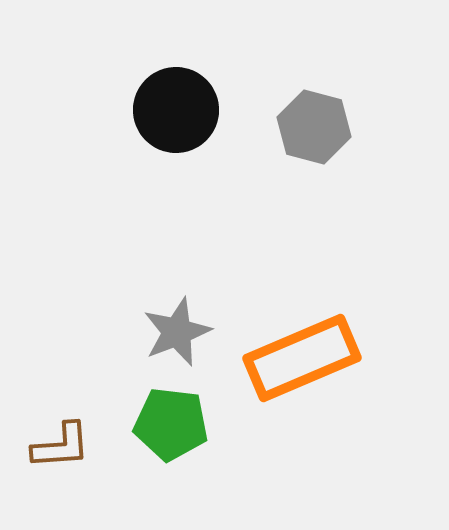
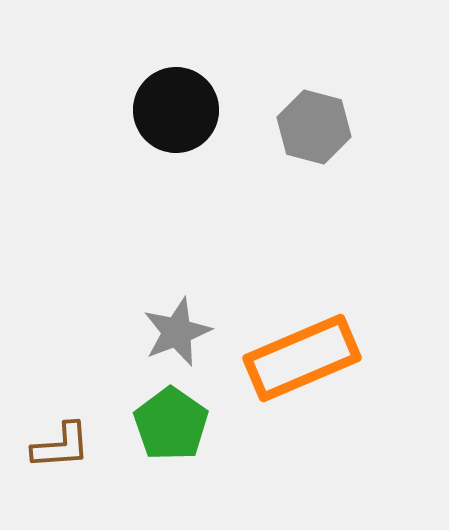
green pentagon: rotated 28 degrees clockwise
